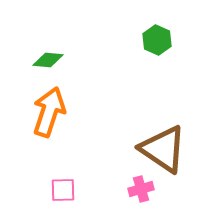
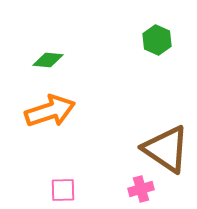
orange arrow: moved 1 px right, 1 px up; rotated 54 degrees clockwise
brown triangle: moved 3 px right
